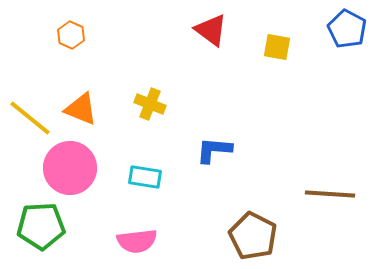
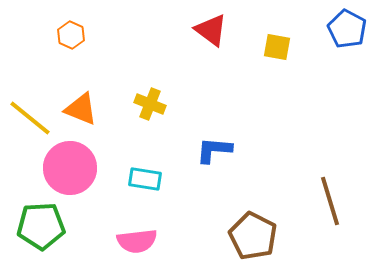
cyan rectangle: moved 2 px down
brown line: moved 7 px down; rotated 69 degrees clockwise
